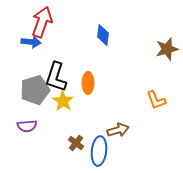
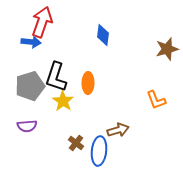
gray pentagon: moved 5 px left, 4 px up
